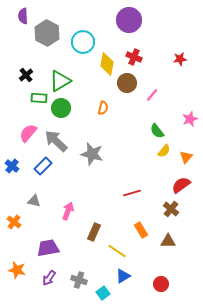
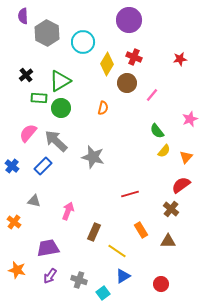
yellow diamond: rotated 20 degrees clockwise
gray star: moved 1 px right, 3 px down
red line: moved 2 px left, 1 px down
purple arrow: moved 1 px right, 2 px up
